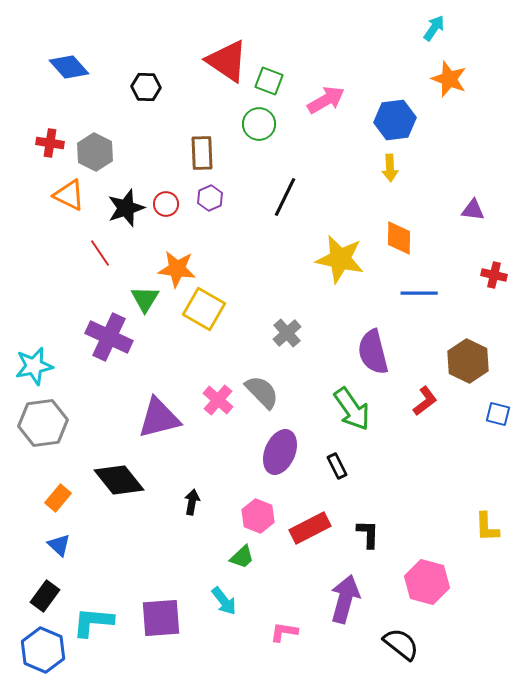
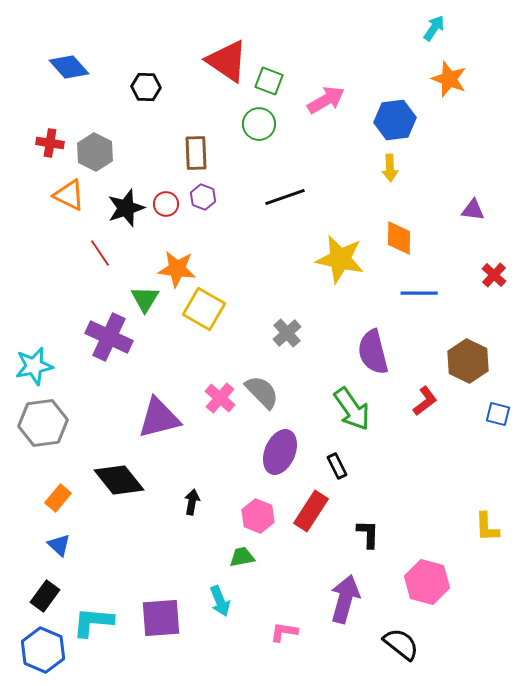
brown rectangle at (202, 153): moved 6 px left
black line at (285, 197): rotated 45 degrees clockwise
purple hexagon at (210, 198): moved 7 px left, 1 px up; rotated 15 degrees counterclockwise
red cross at (494, 275): rotated 30 degrees clockwise
pink cross at (218, 400): moved 2 px right, 2 px up
red rectangle at (310, 528): moved 1 px right, 17 px up; rotated 30 degrees counterclockwise
green trapezoid at (242, 557): rotated 148 degrees counterclockwise
cyan arrow at (224, 601): moved 4 px left; rotated 16 degrees clockwise
